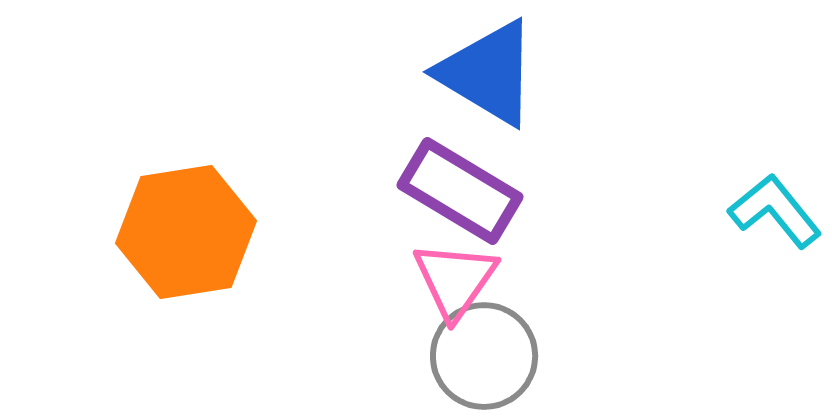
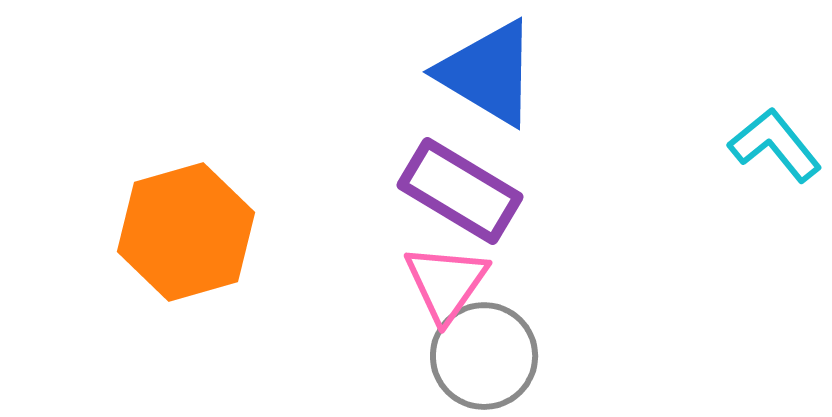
cyan L-shape: moved 66 px up
orange hexagon: rotated 7 degrees counterclockwise
pink triangle: moved 9 px left, 3 px down
